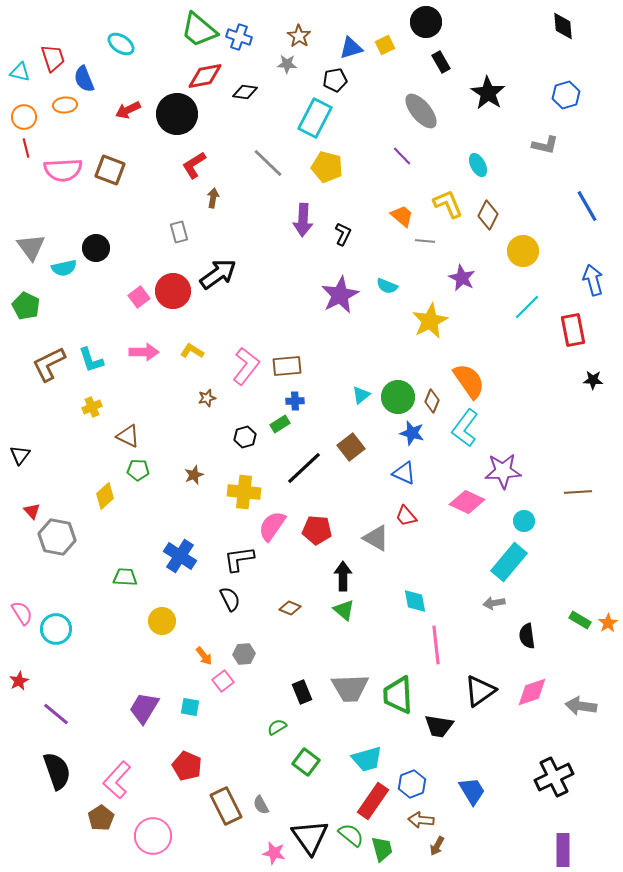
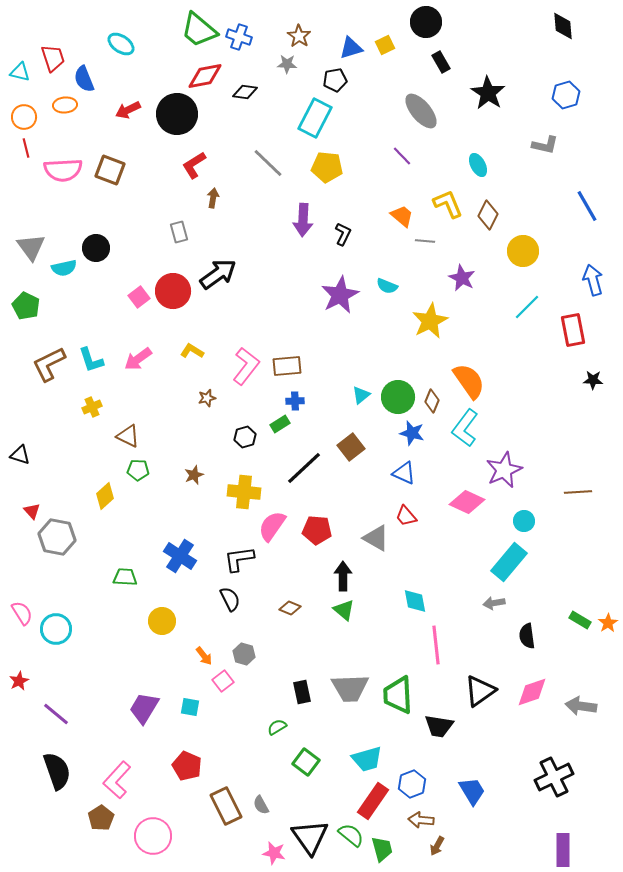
yellow pentagon at (327, 167): rotated 8 degrees counterclockwise
pink arrow at (144, 352): moved 6 px left, 7 px down; rotated 144 degrees clockwise
black triangle at (20, 455): rotated 50 degrees counterclockwise
purple star at (503, 471): moved 1 px right, 1 px up; rotated 21 degrees counterclockwise
gray hexagon at (244, 654): rotated 20 degrees clockwise
black rectangle at (302, 692): rotated 10 degrees clockwise
